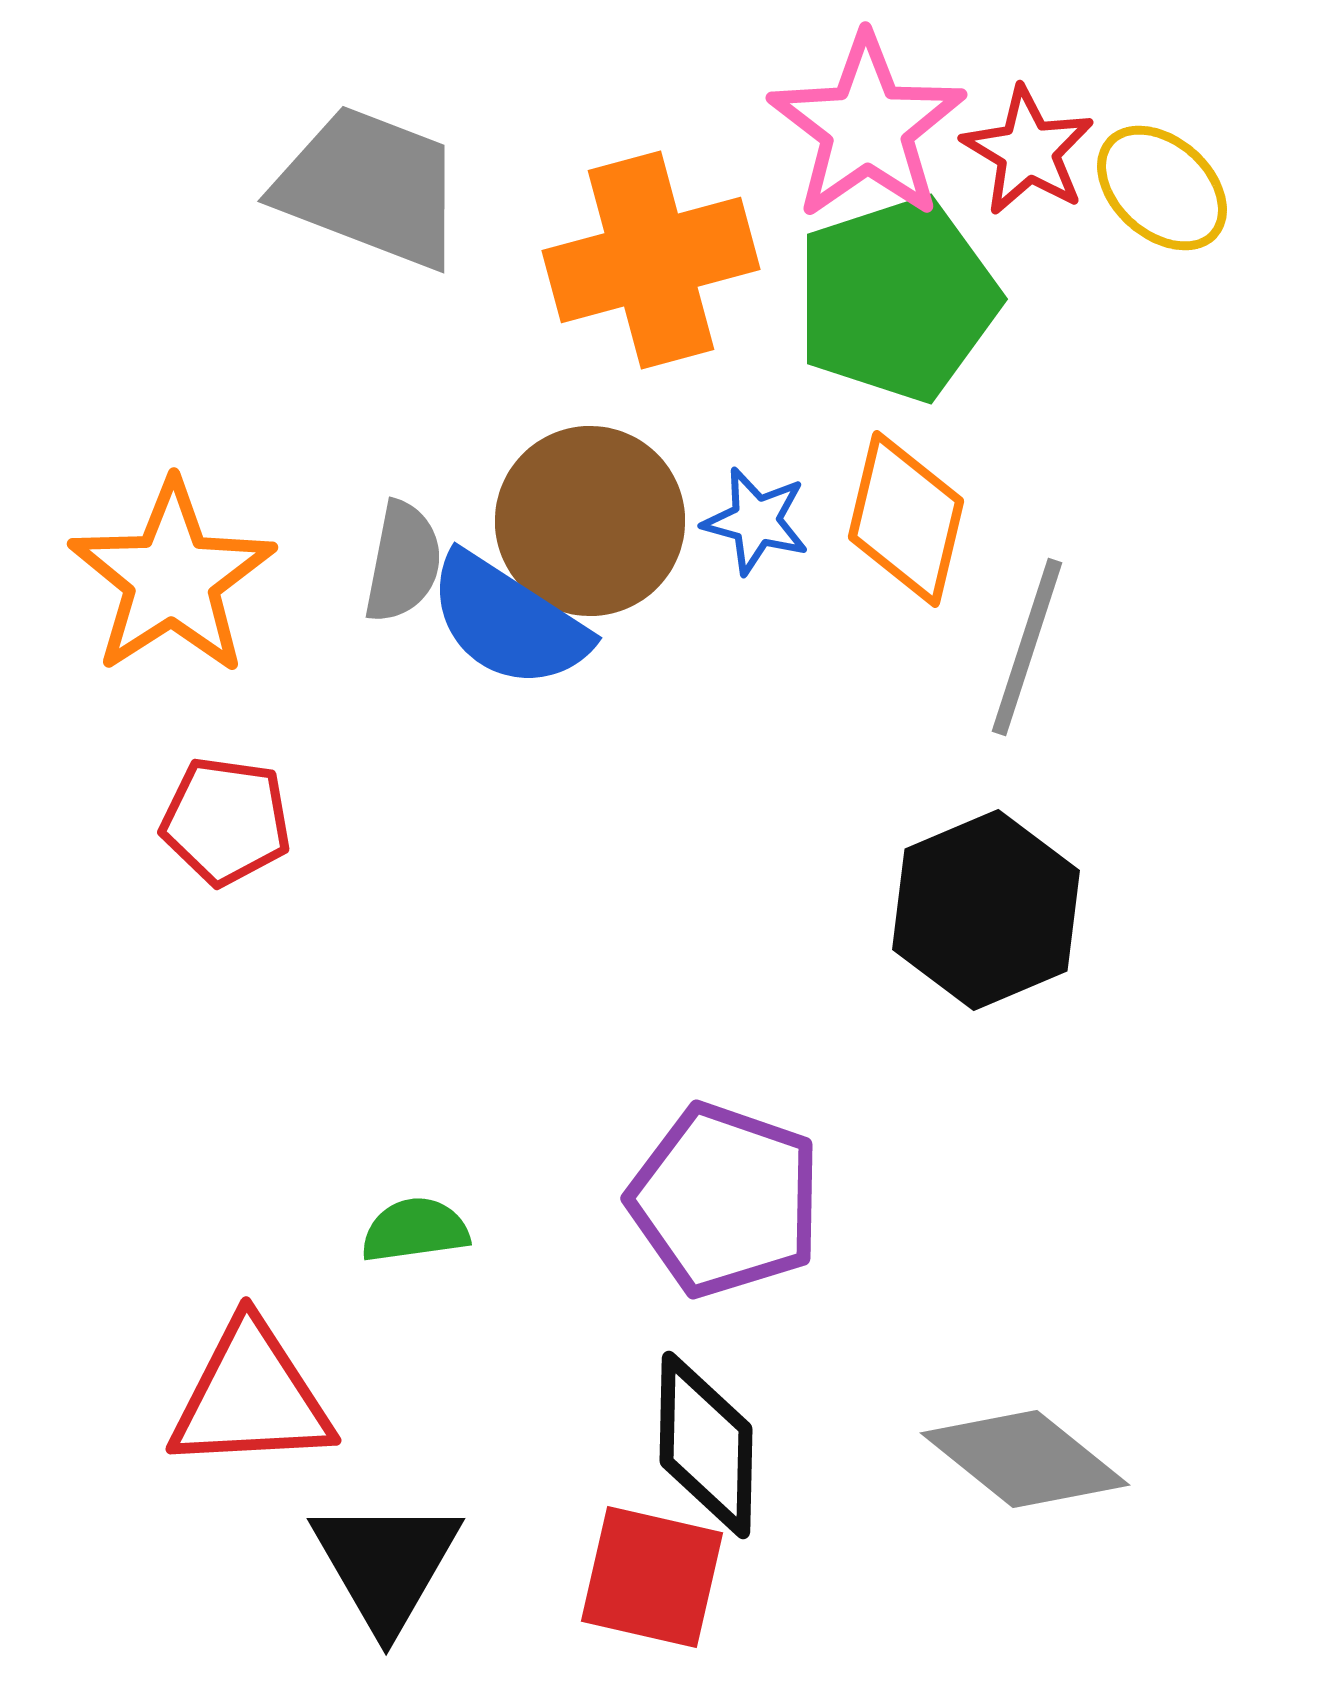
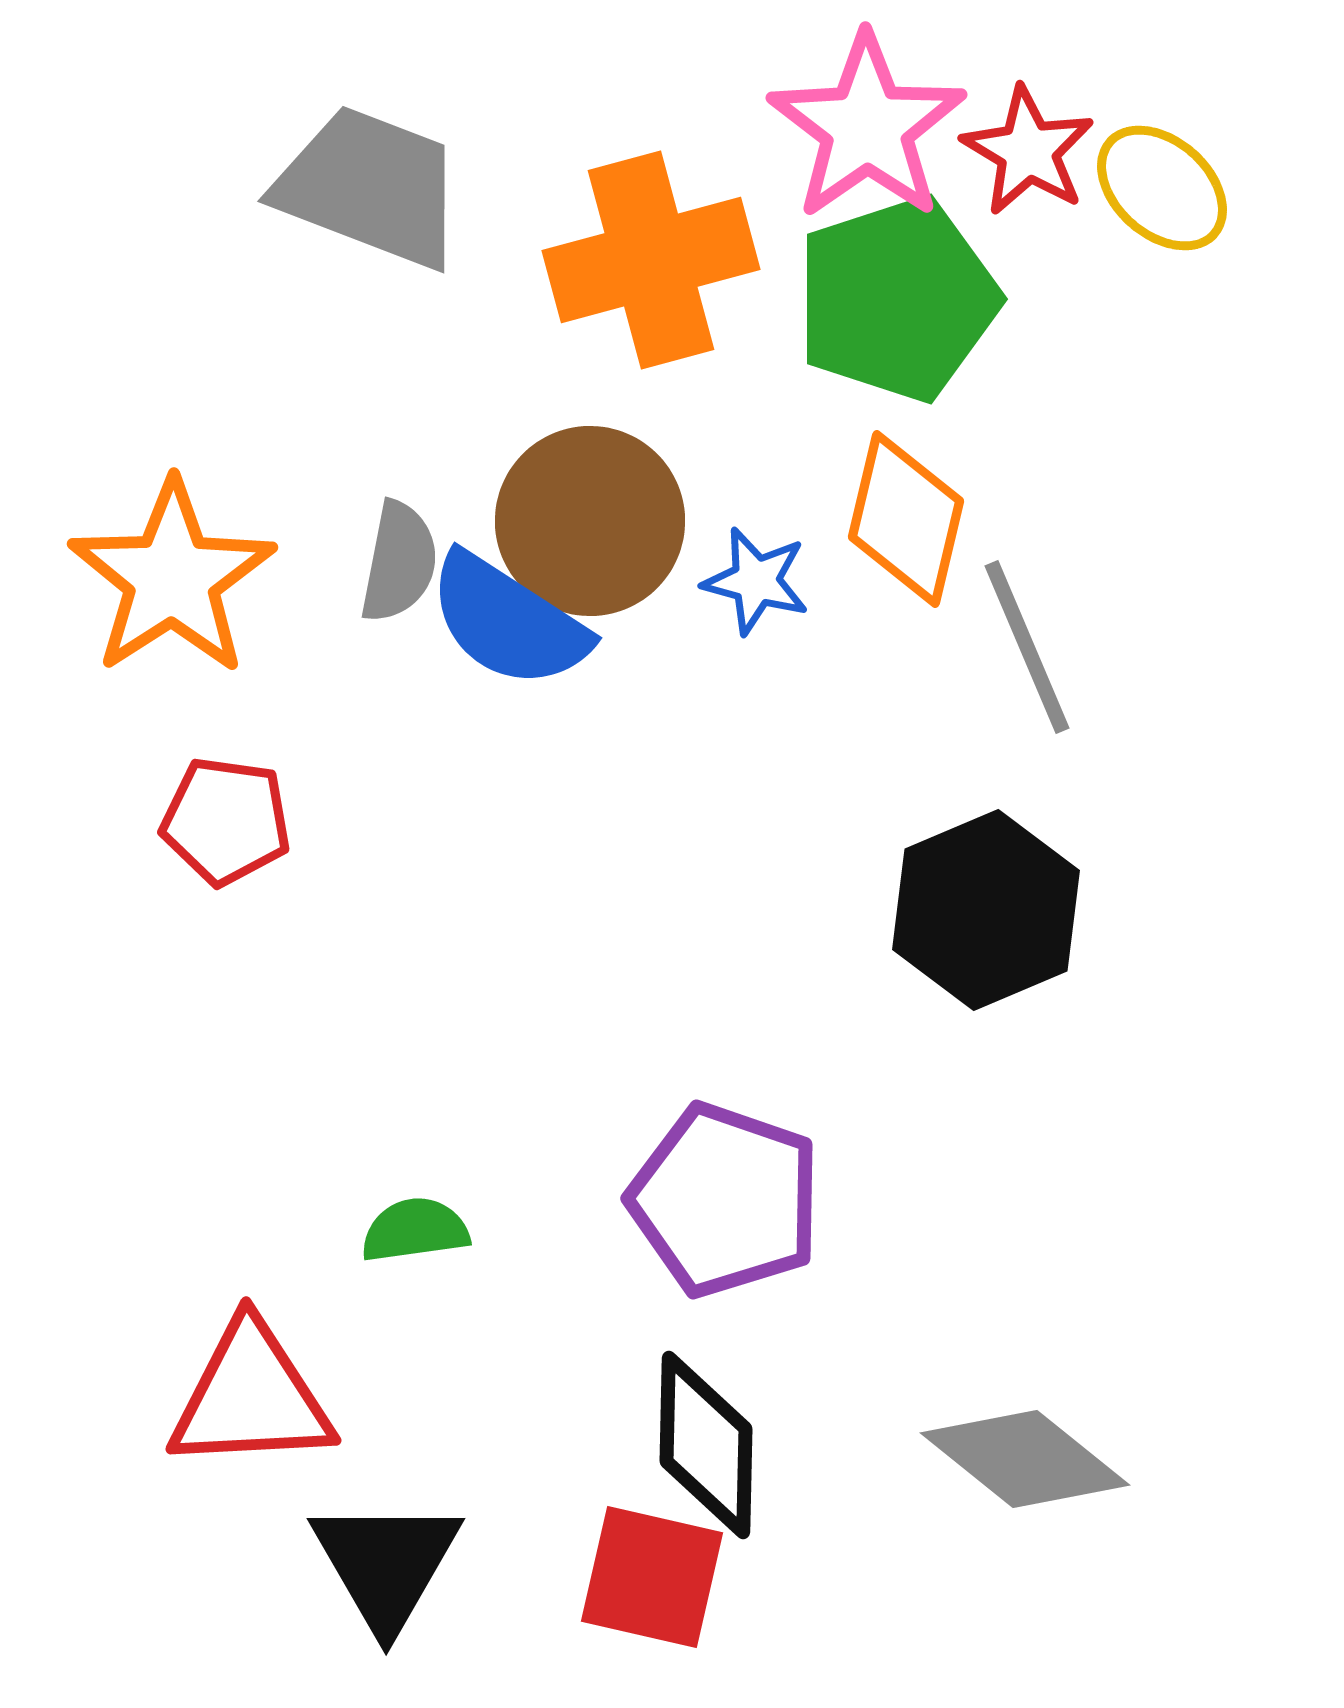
blue star: moved 60 px down
gray semicircle: moved 4 px left
gray line: rotated 41 degrees counterclockwise
